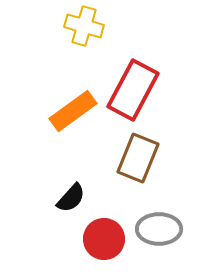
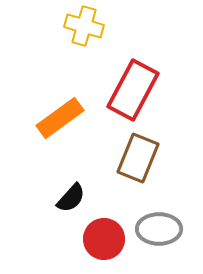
orange rectangle: moved 13 px left, 7 px down
